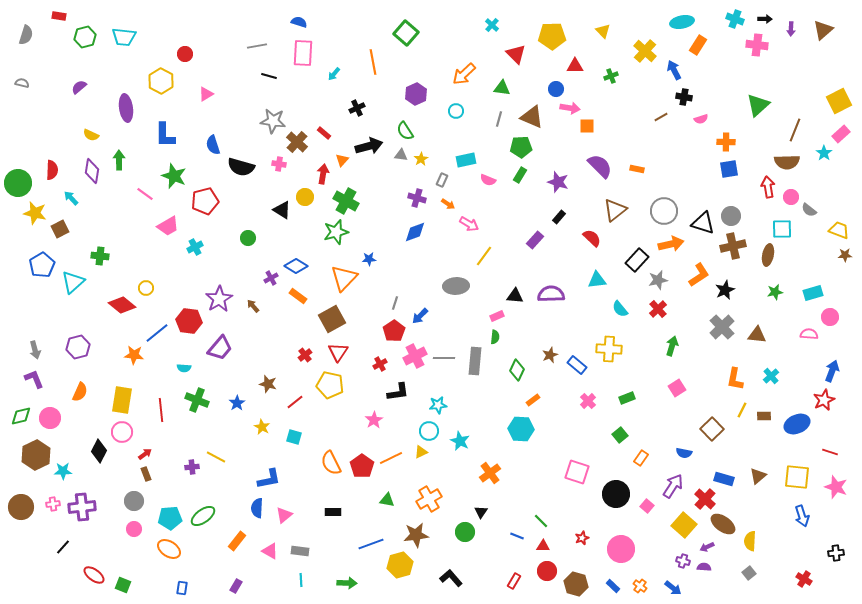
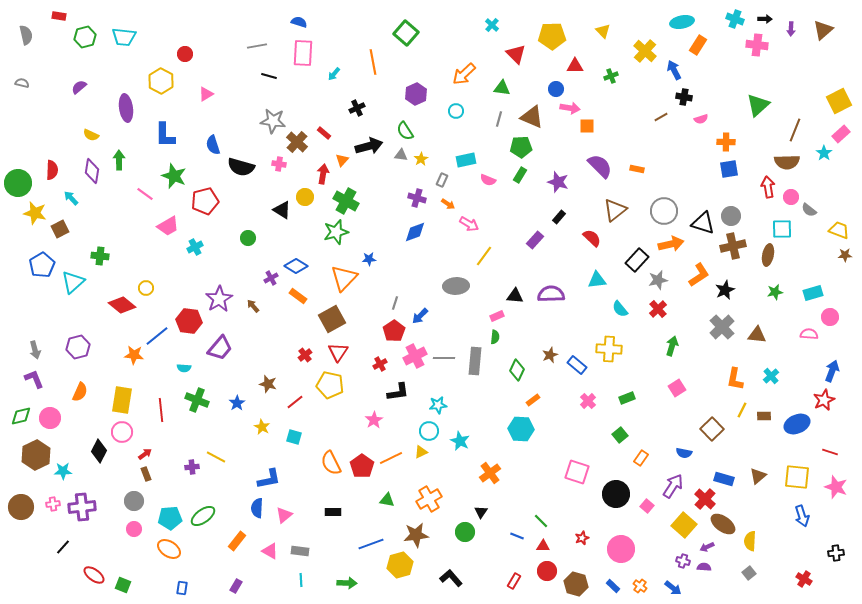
gray semicircle at (26, 35): rotated 30 degrees counterclockwise
blue line at (157, 333): moved 3 px down
